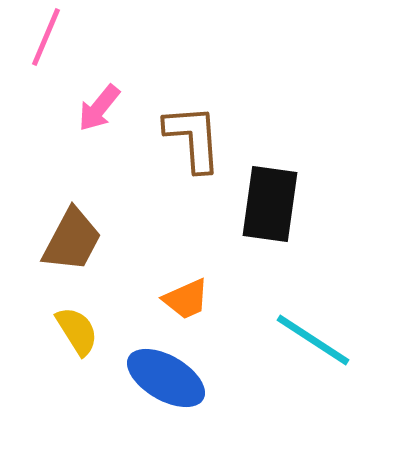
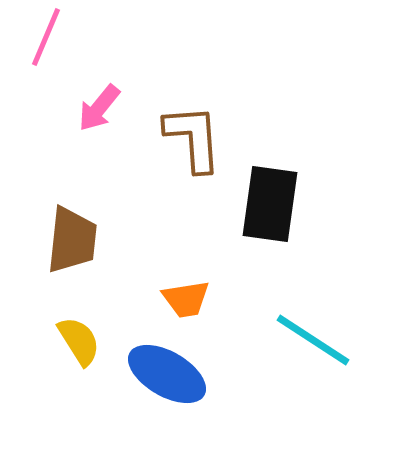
brown trapezoid: rotated 22 degrees counterclockwise
orange trapezoid: rotated 15 degrees clockwise
yellow semicircle: moved 2 px right, 10 px down
blue ellipse: moved 1 px right, 4 px up
